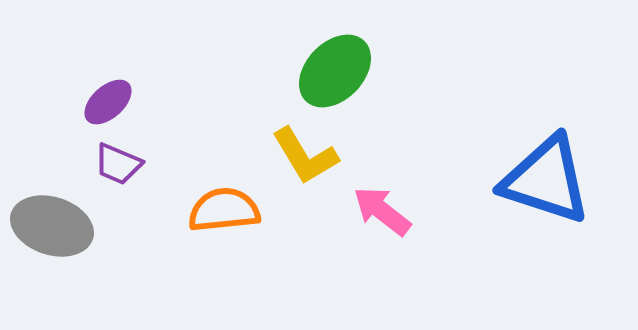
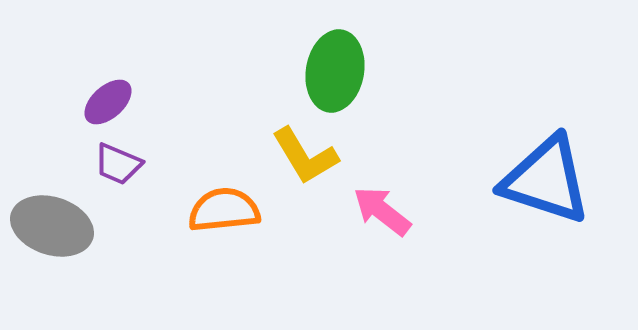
green ellipse: rotated 34 degrees counterclockwise
